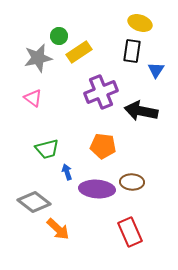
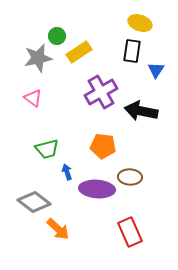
green circle: moved 2 px left
purple cross: rotated 8 degrees counterclockwise
brown ellipse: moved 2 px left, 5 px up
